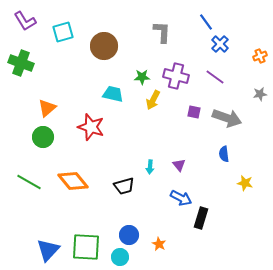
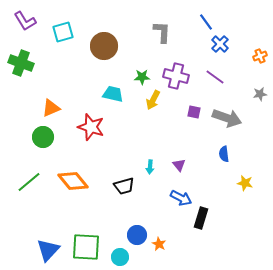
orange triangle: moved 4 px right; rotated 18 degrees clockwise
green line: rotated 70 degrees counterclockwise
blue circle: moved 8 px right
